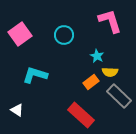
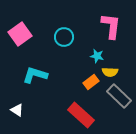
pink L-shape: moved 1 px right, 5 px down; rotated 24 degrees clockwise
cyan circle: moved 2 px down
cyan star: rotated 16 degrees counterclockwise
